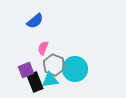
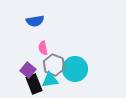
blue semicircle: rotated 30 degrees clockwise
pink semicircle: rotated 32 degrees counterclockwise
purple square: moved 2 px right; rotated 28 degrees counterclockwise
black rectangle: moved 1 px left, 2 px down
